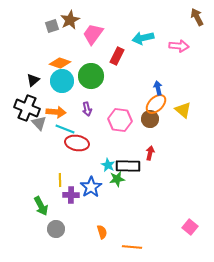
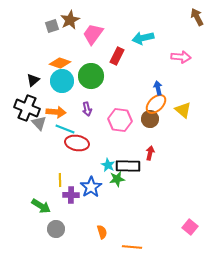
pink arrow: moved 2 px right, 11 px down
green arrow: rotated 30 degrees counterclockwise
